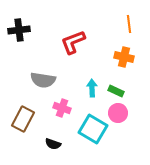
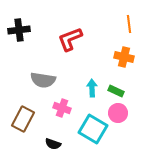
red L-shape: moved 3 px left, 3 px up
